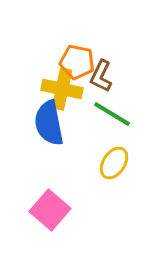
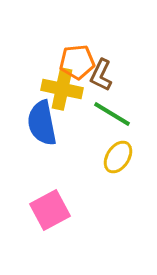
orange pentagon: rotated 16 degrees counterclockwise
brown L-shape: moved 1 px up
blue semicircle: moved 7 px left
yellow ellipse: moved 4 px right, 6 px up
pink square: rotated 21 degrees clockwise
